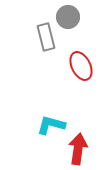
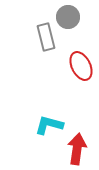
cyan L-shape: moved 2 px left
red arrow: moved 1 px left
